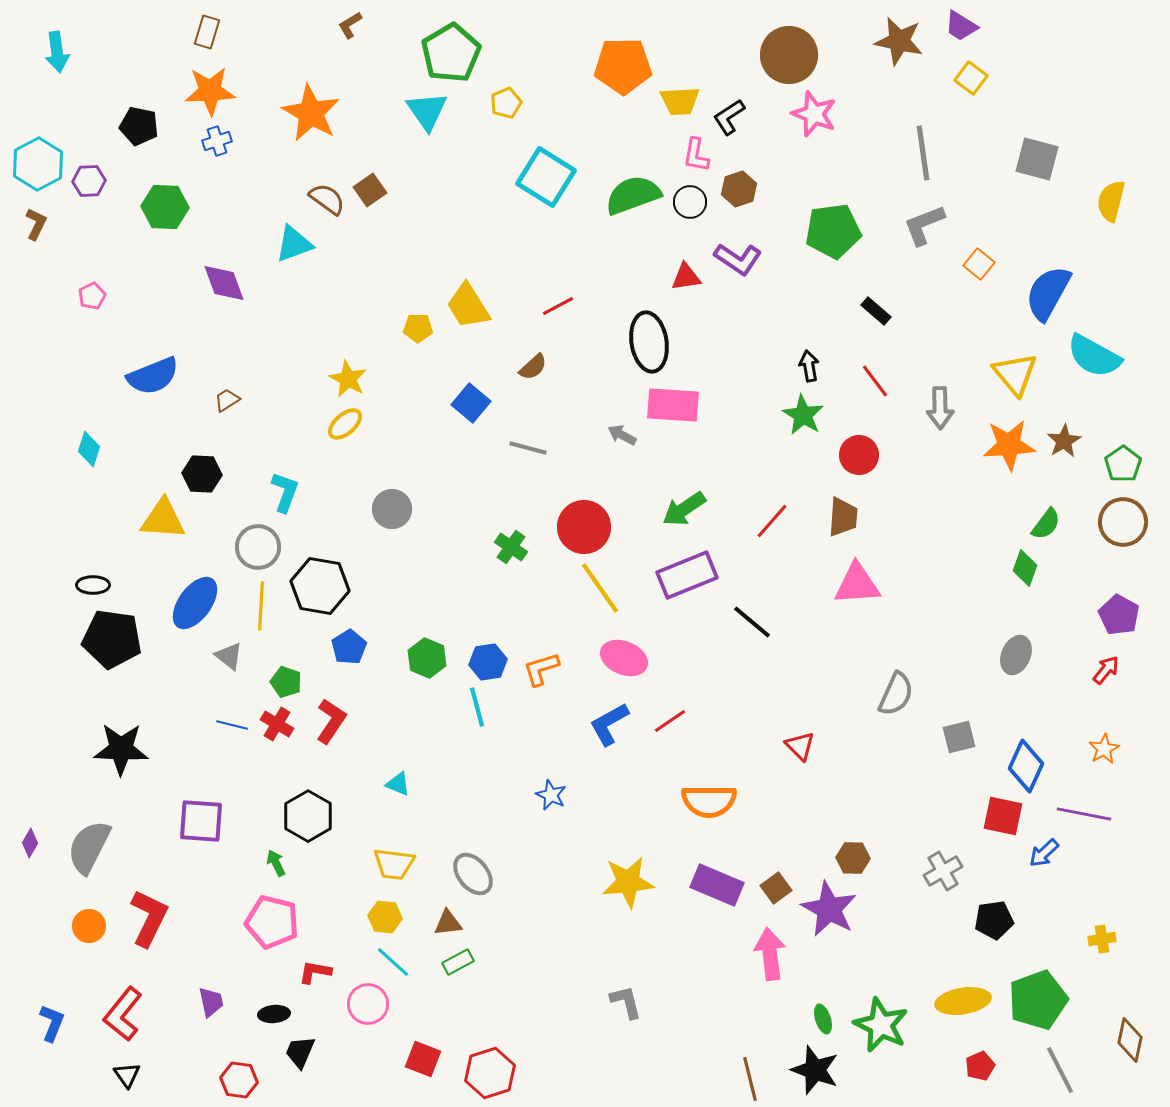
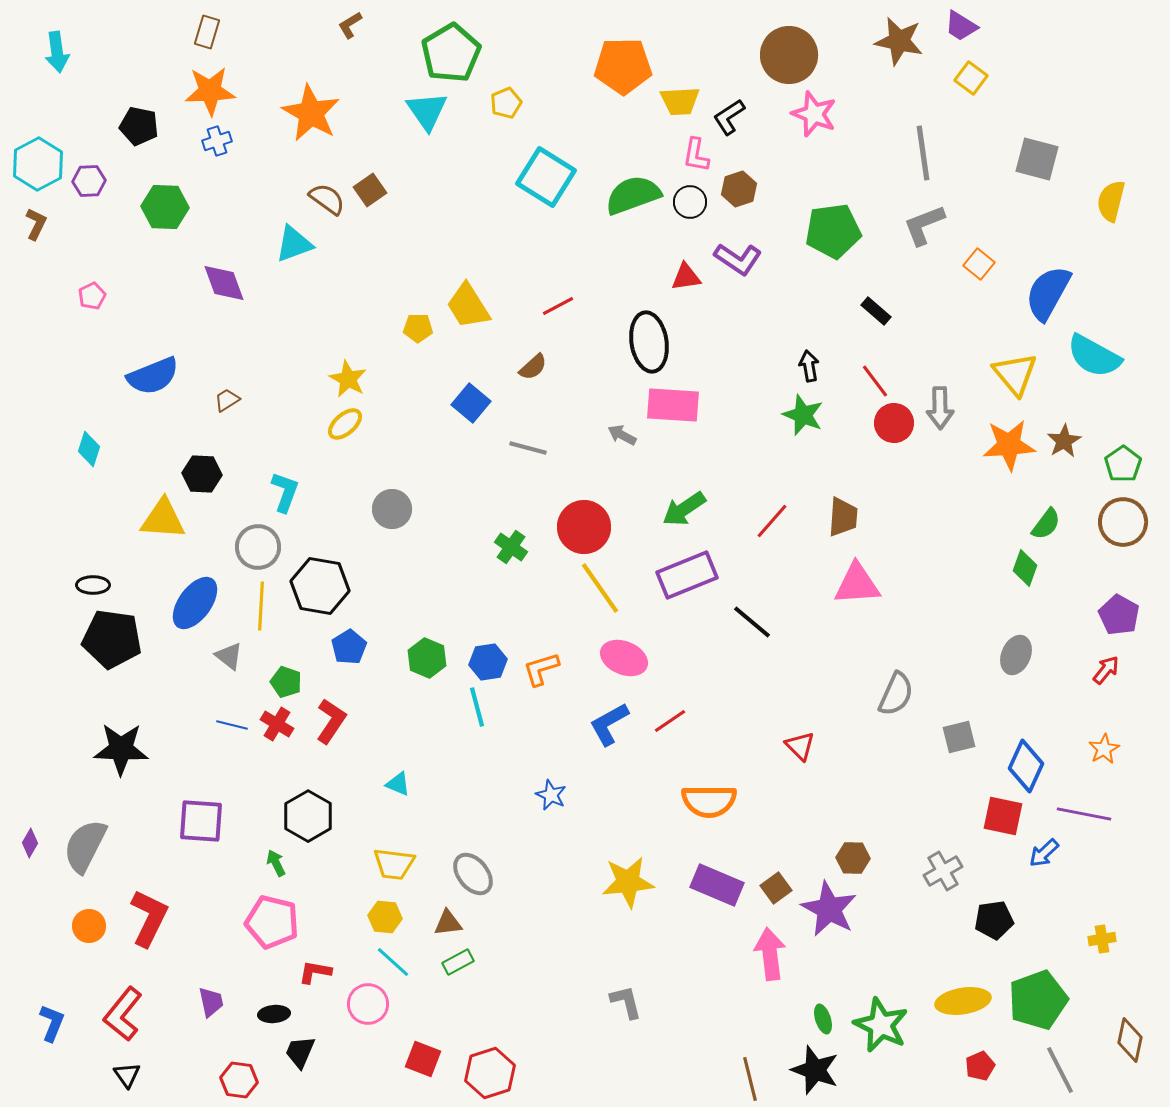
green star at (803, 415): rotated 9 degrees counterclockwise
red circle at (859, 455): moved 35 px right, 32 px up
gray semicircle at (89, 847): moved 4 px left, 1 px up
